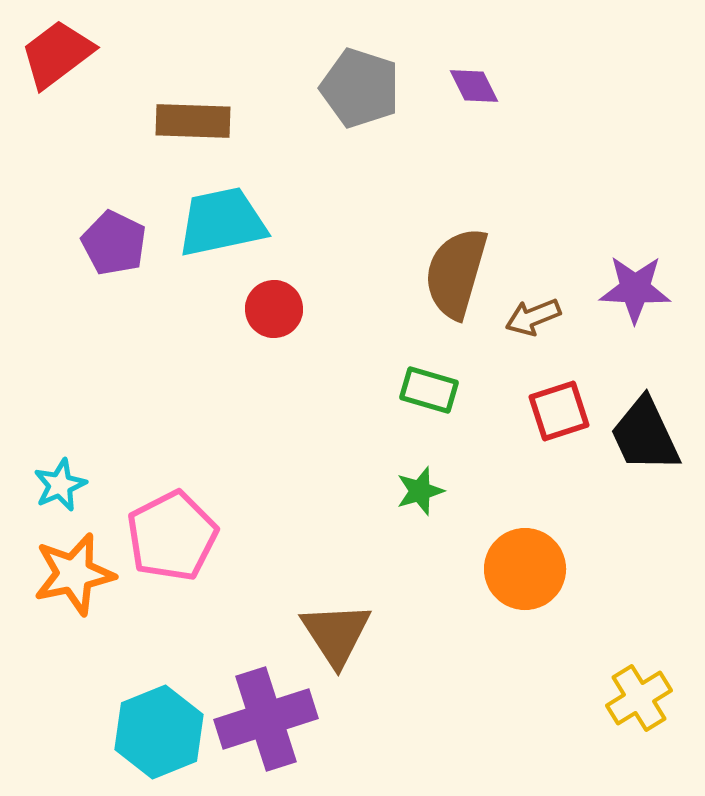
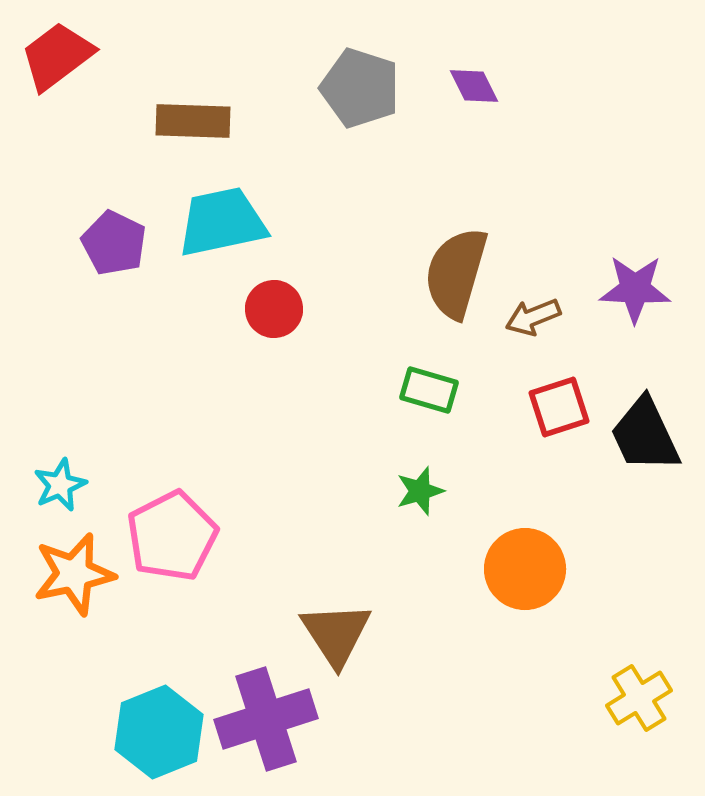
red trapezoid: moved 2 px down
red square: moved 4 px up
